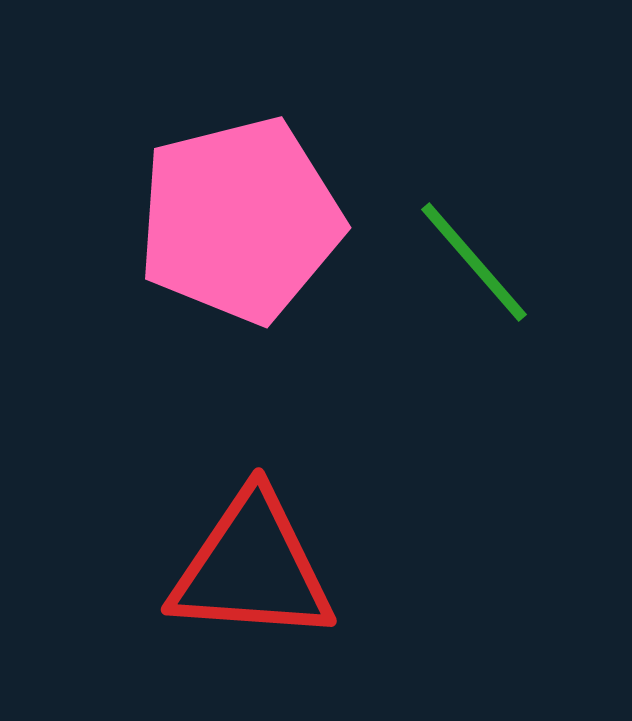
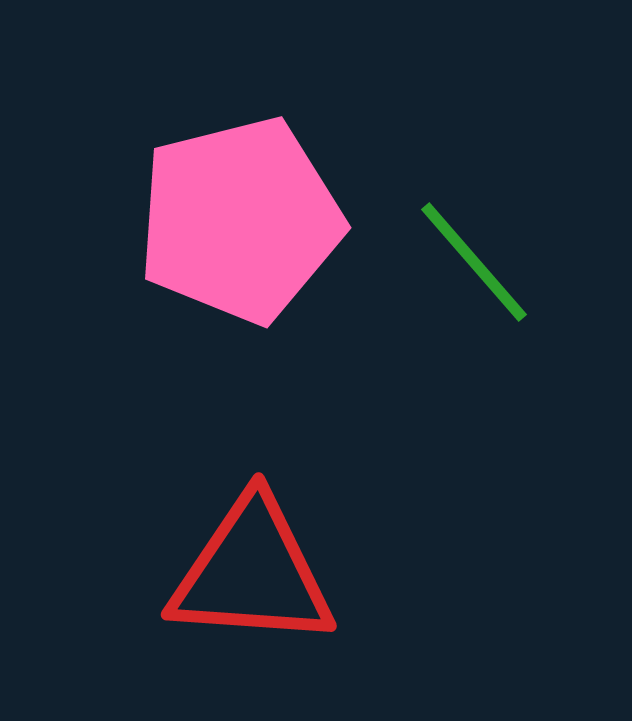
red triangle: moved 5 px down
